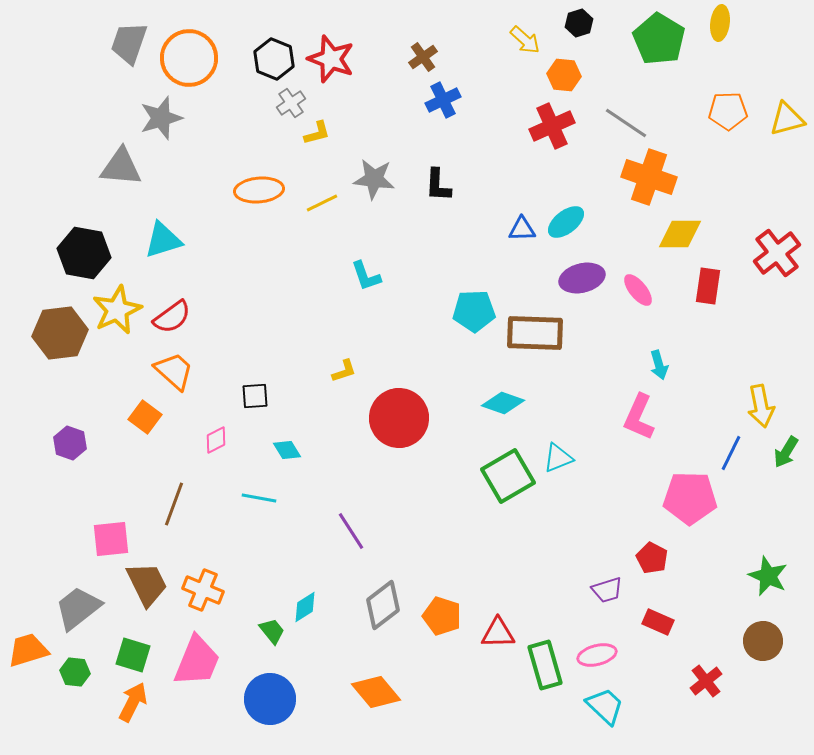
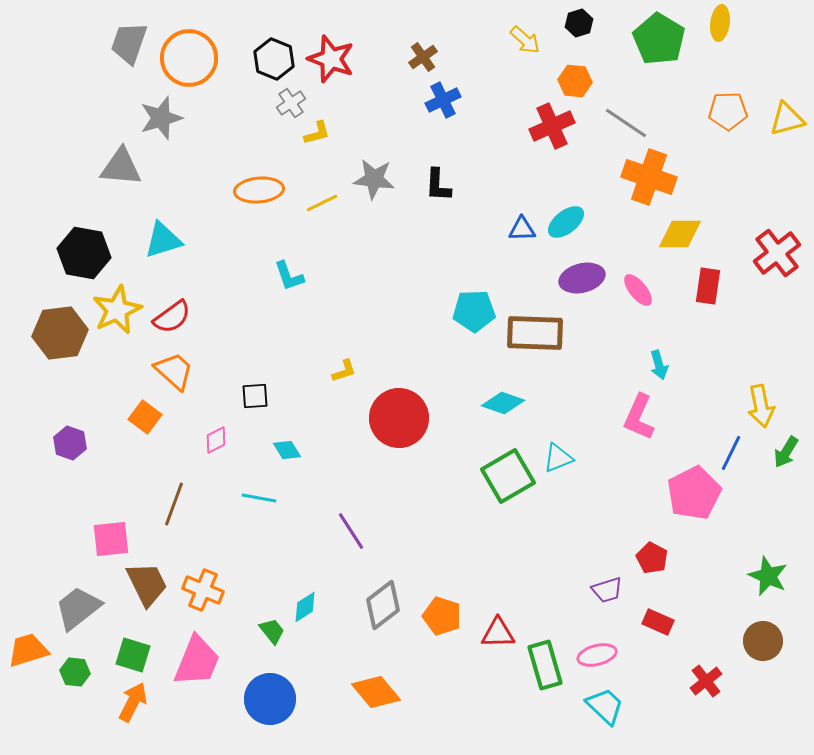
orange hexagon at (564, 75): moved 11 px right, 6 px down
cyan L-shape at (366, 276): moved 77 px left
pink pentagon at (690, 498): moved 4 px right, 5 px up; rotated 28 degrees counterclockwise
